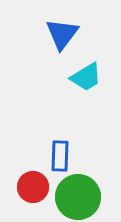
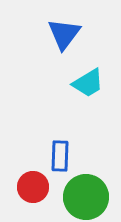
blue triangle: moved 2 px right
cyan trapezoid: moved 2 px right, 6 px down
green circle: moved 8 px right
